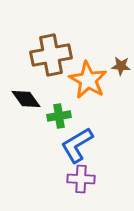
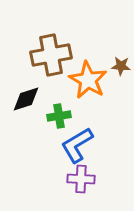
black diamond: rotated 72 degrees counterclockwise
